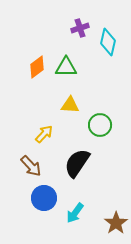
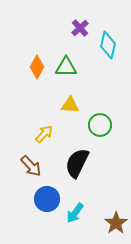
purple cross: rotated 24 degrees counterclockwise
cyan diamond: moved 3 px down
orange diamond: rotated 25 degrees counterclockwise
black semicircle: rotated 8 degrees counterclockwise
blue circle: moved 3 px right, 1 px down
